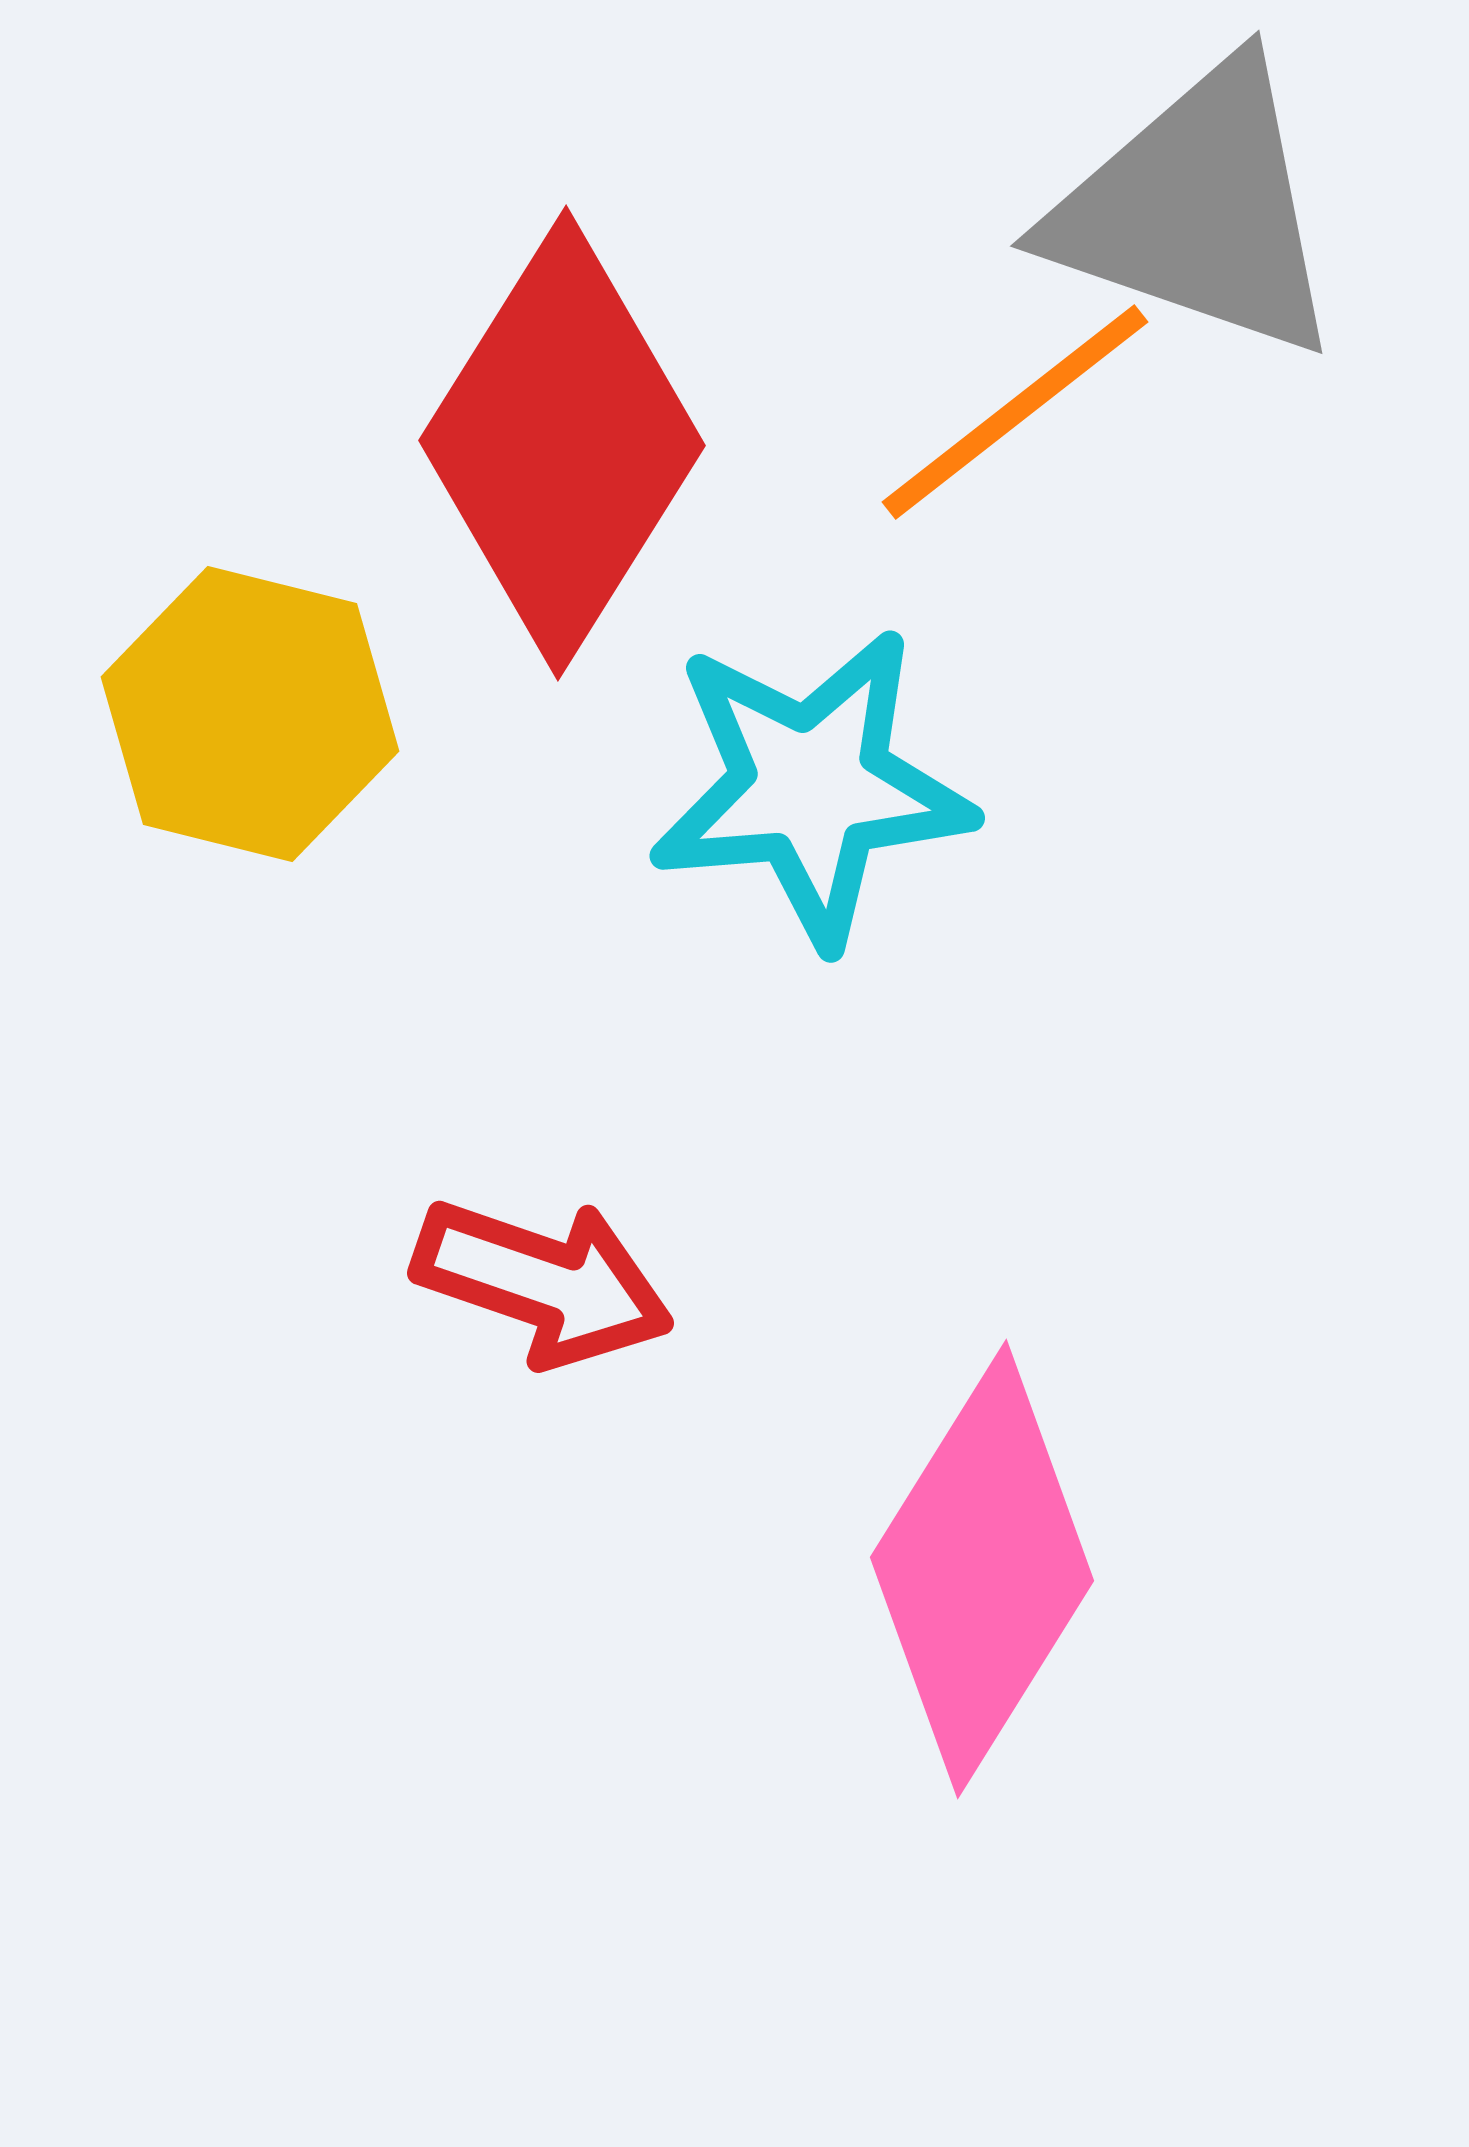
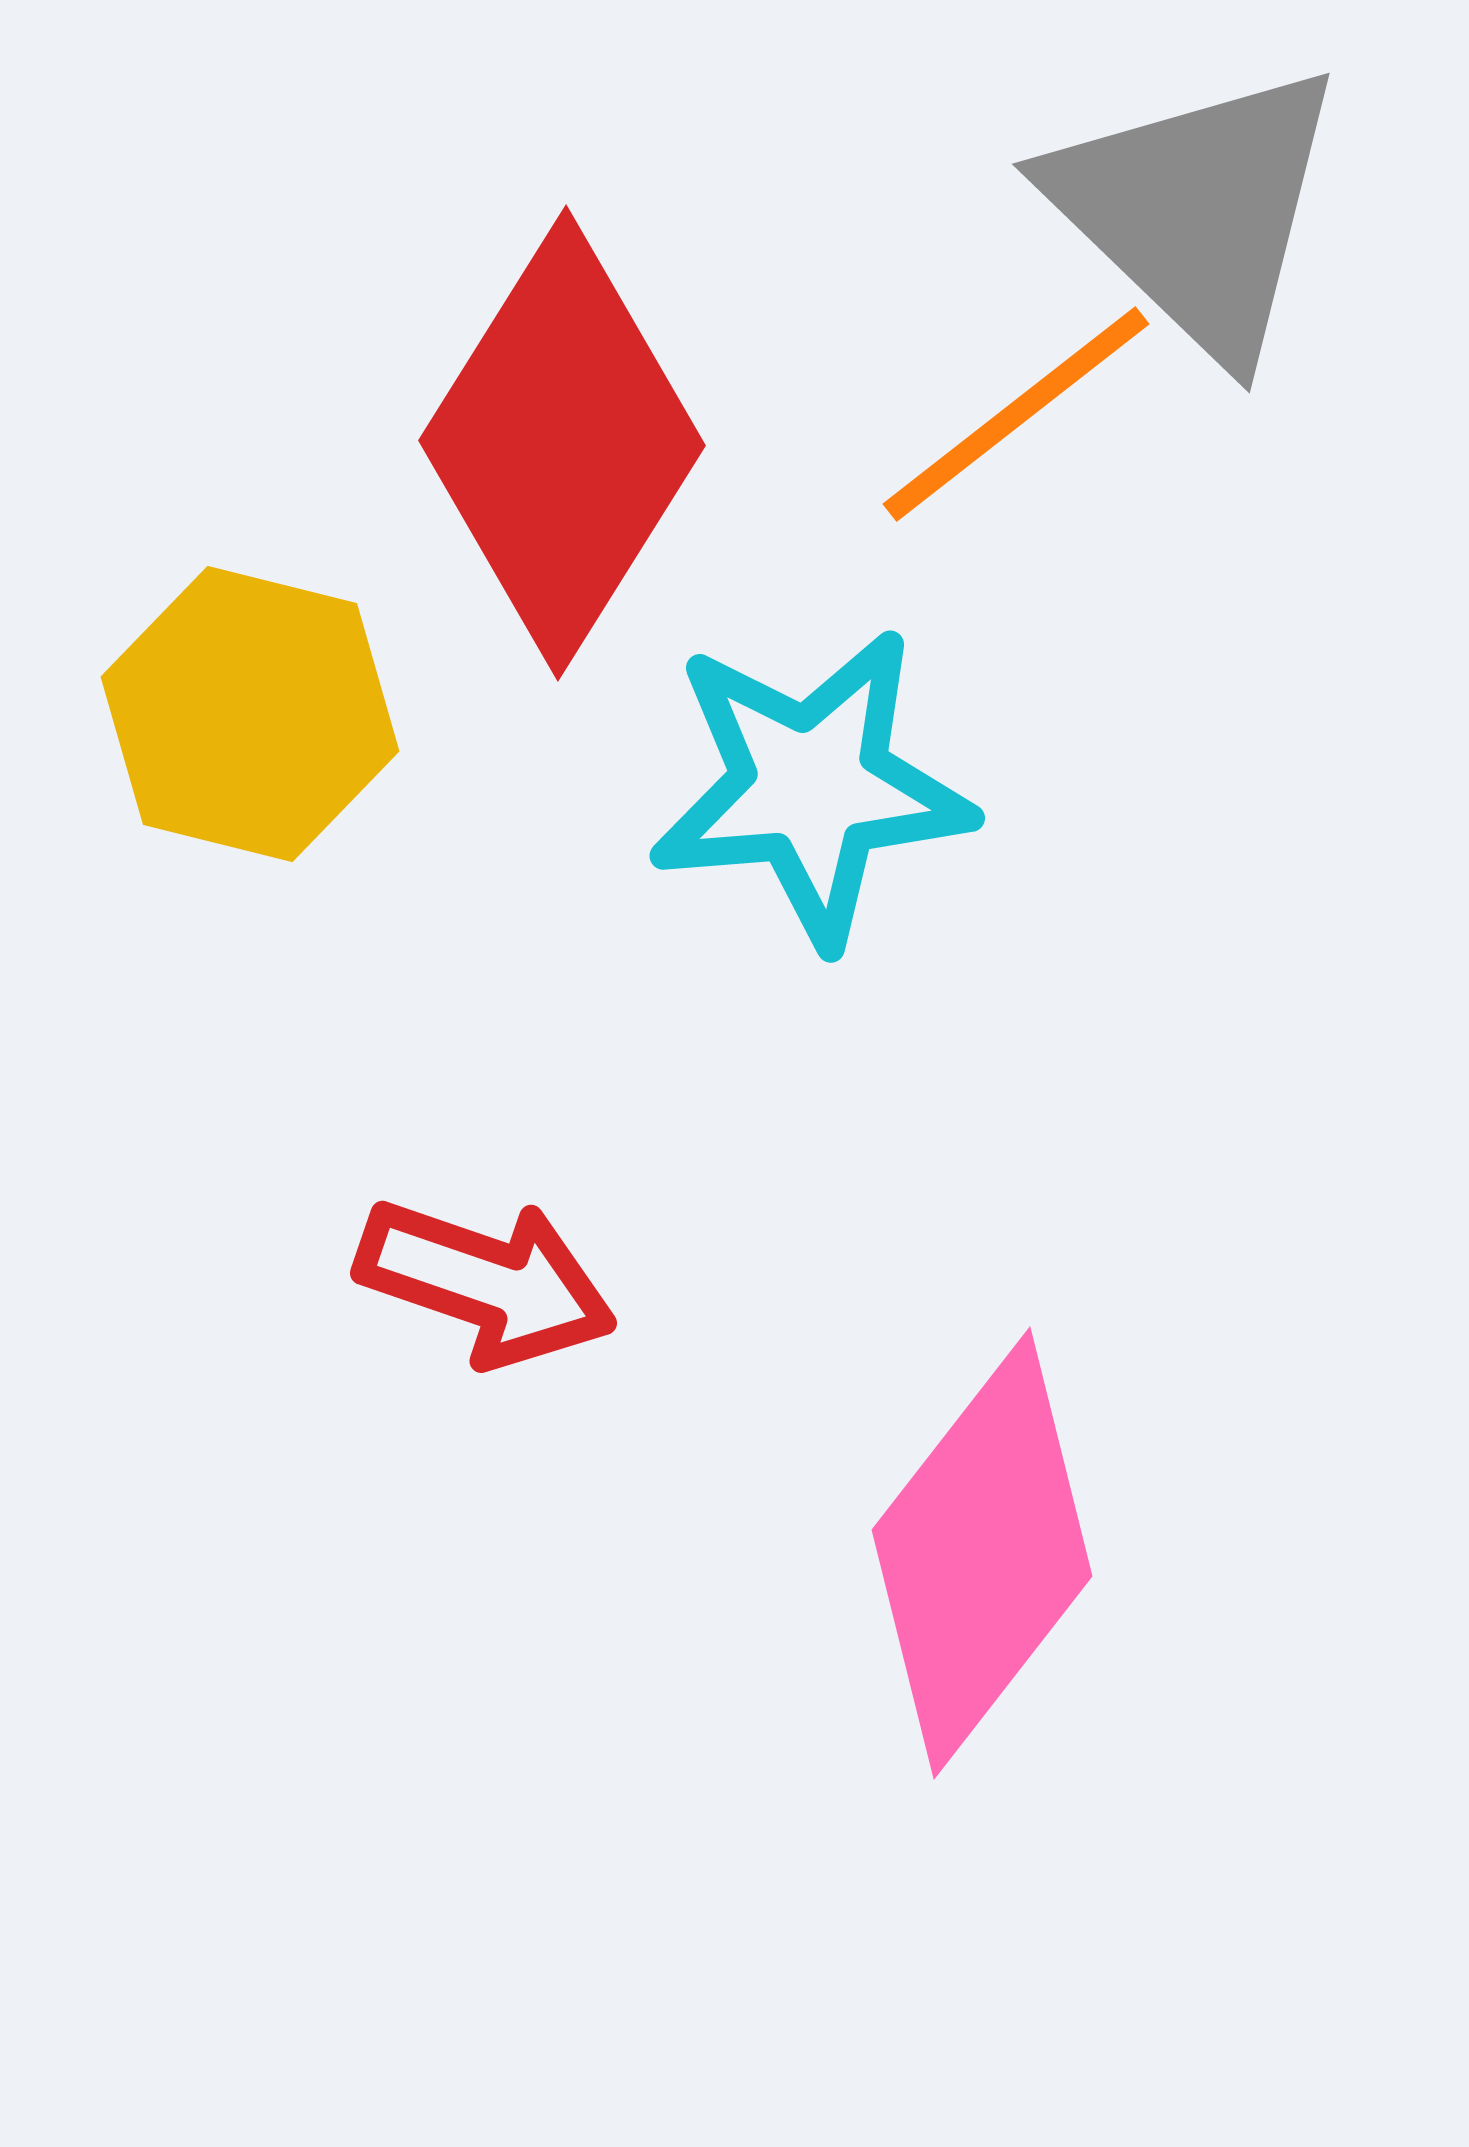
gray triangle: rotated 25 degrees clockwise
orange line: moved 1 px right, 2 px down
red arrow: moved 57 px left
pink diamond: moved 16 px up; rotated 6 degrees clockwise
